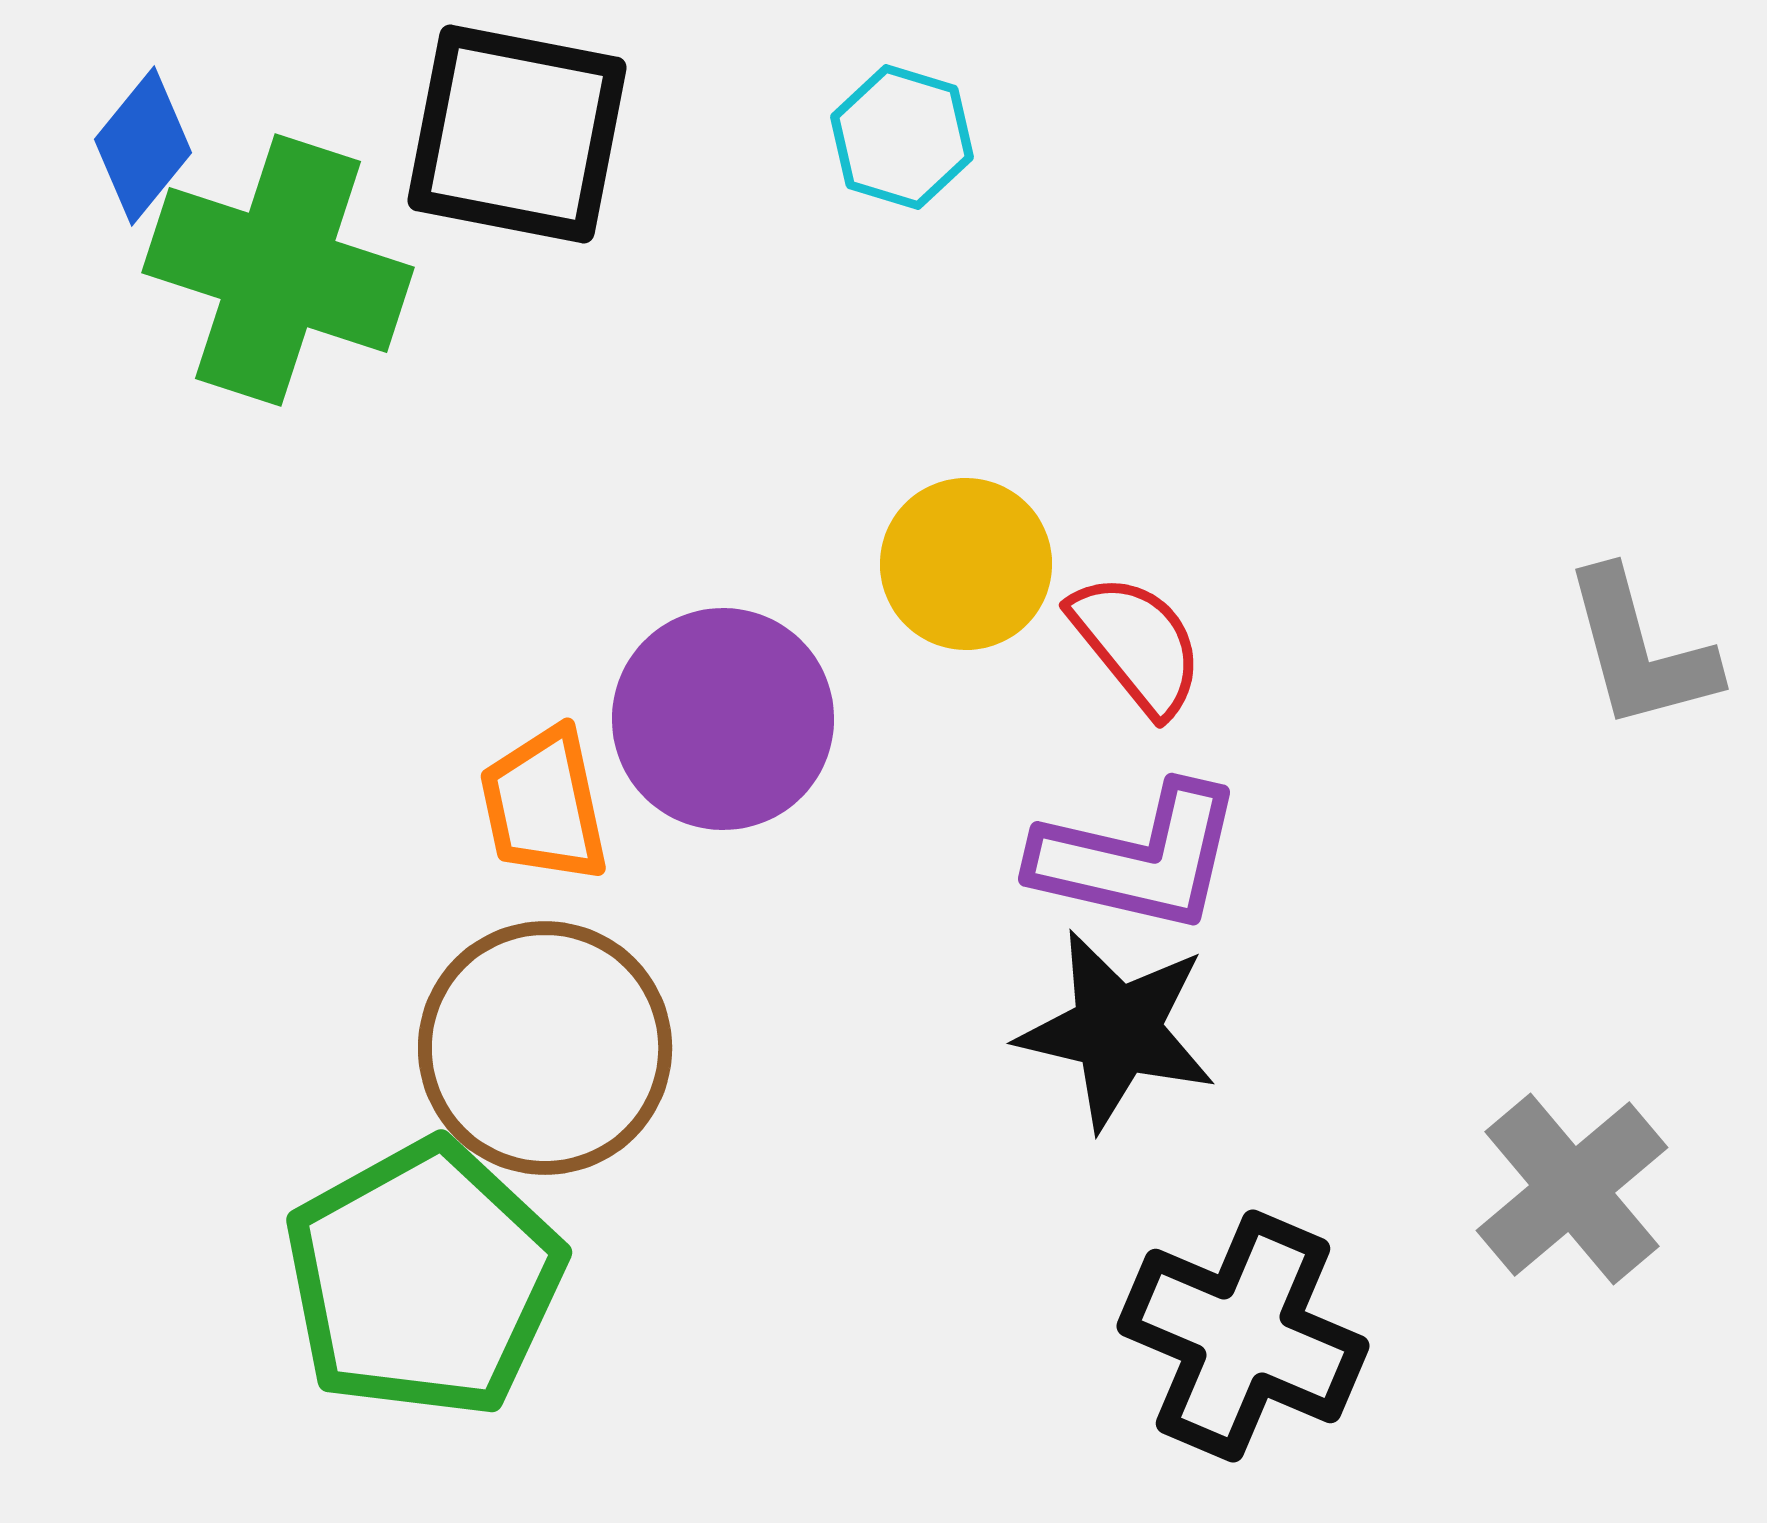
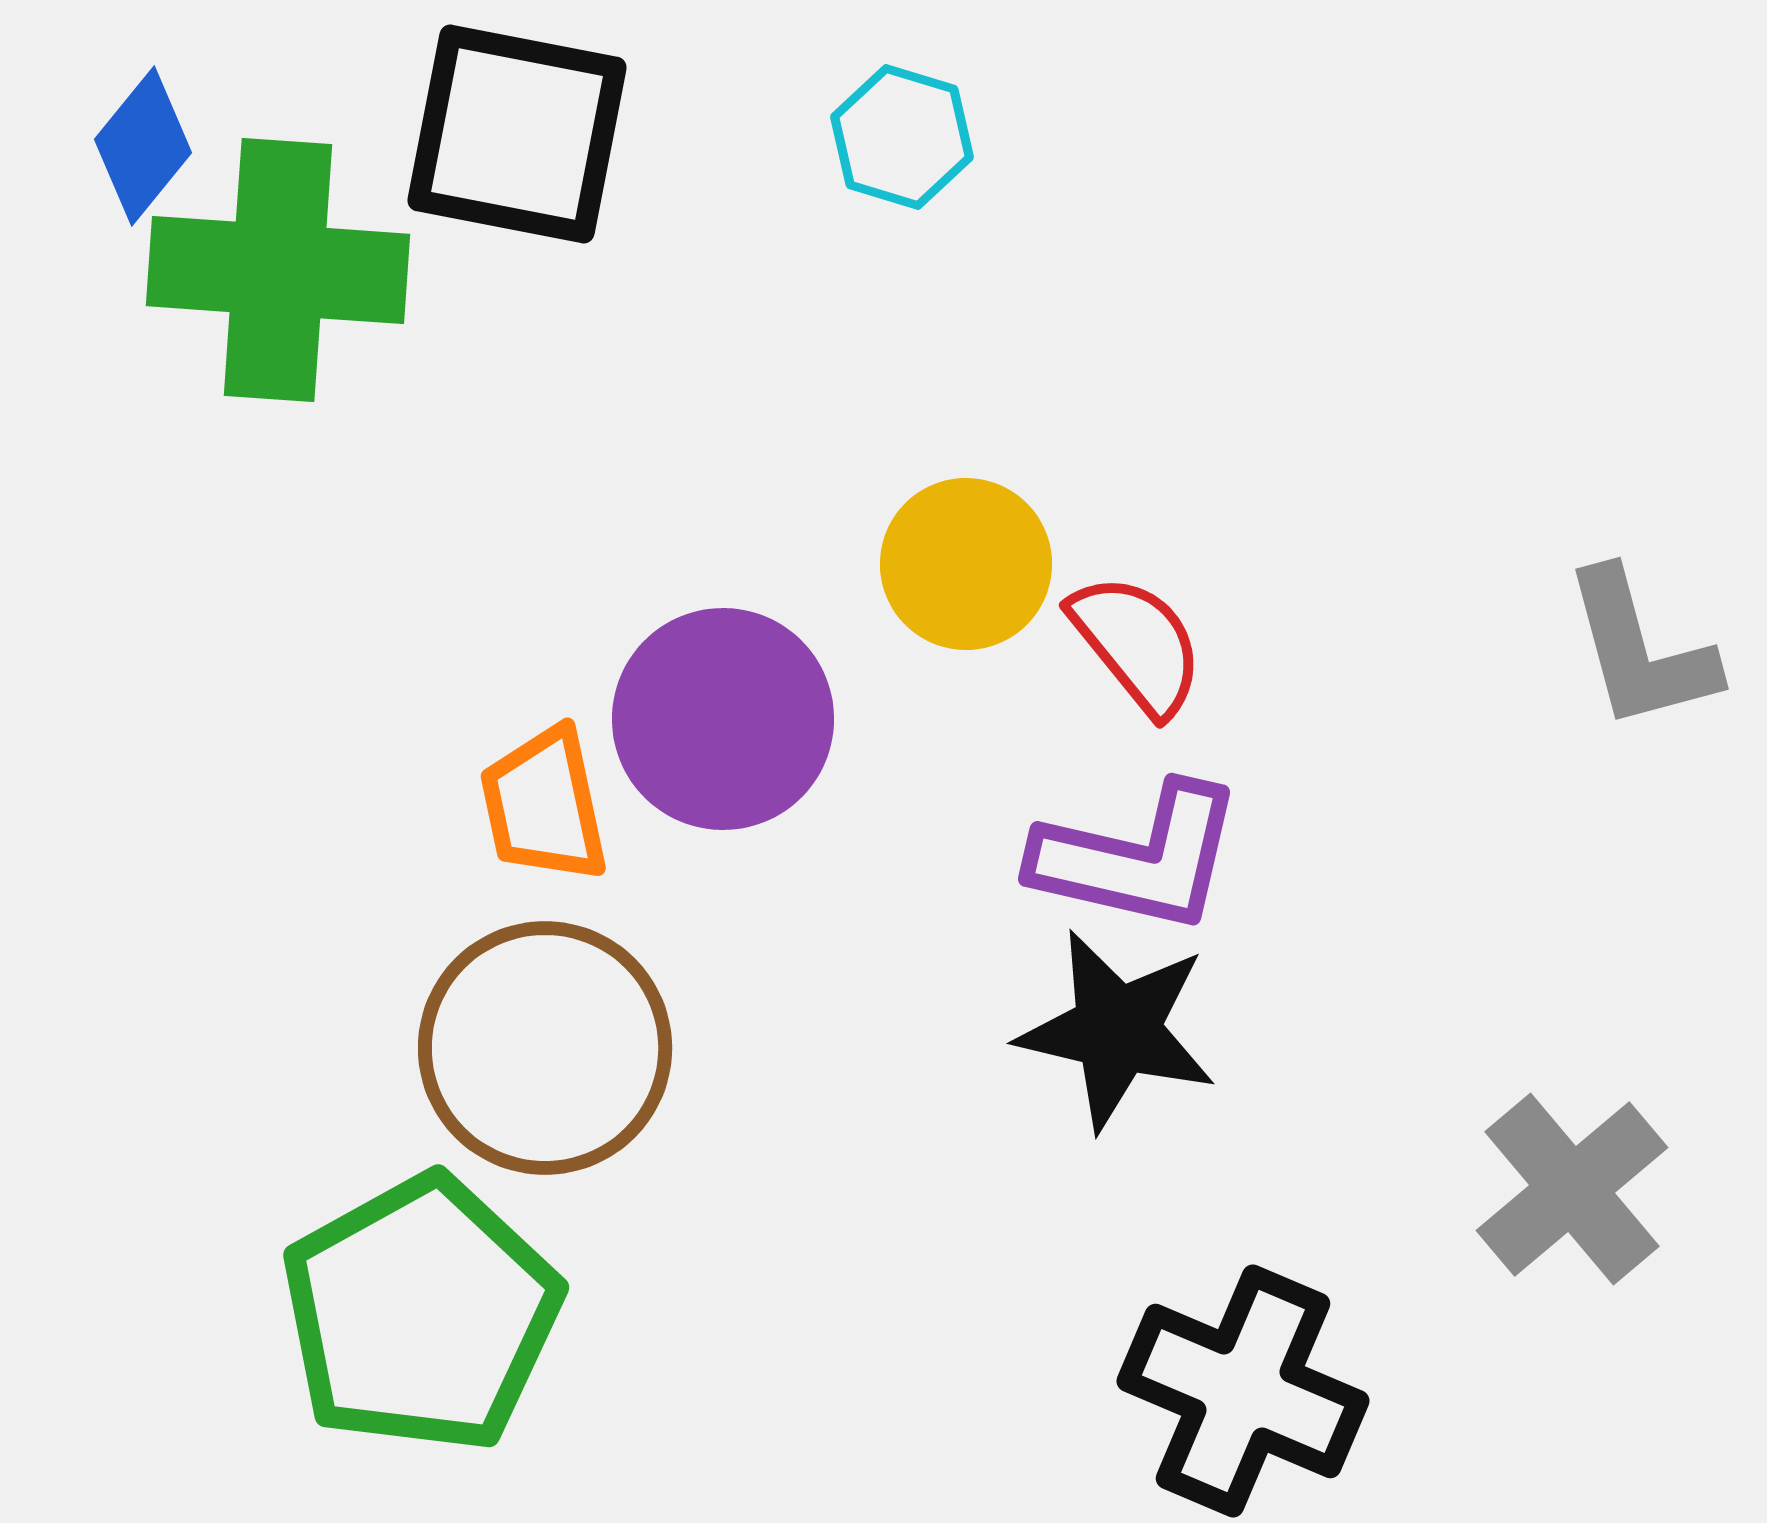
green cross: rotated 14 degrees counterclockwise
green pentagon: moved 3 px left, 35 px down
black cross: moved 55 px down
